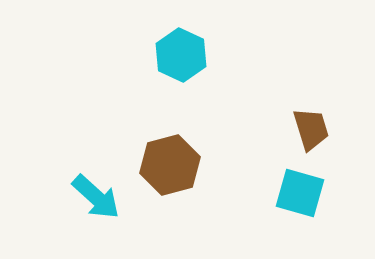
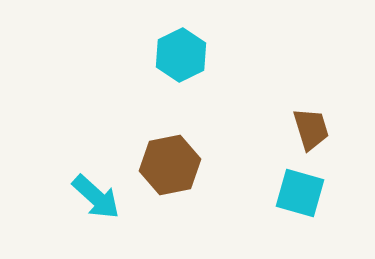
cyan hexagon: rotated 9 degrees clockwise
brown hexagon: rotated 4 degrees clockwise
